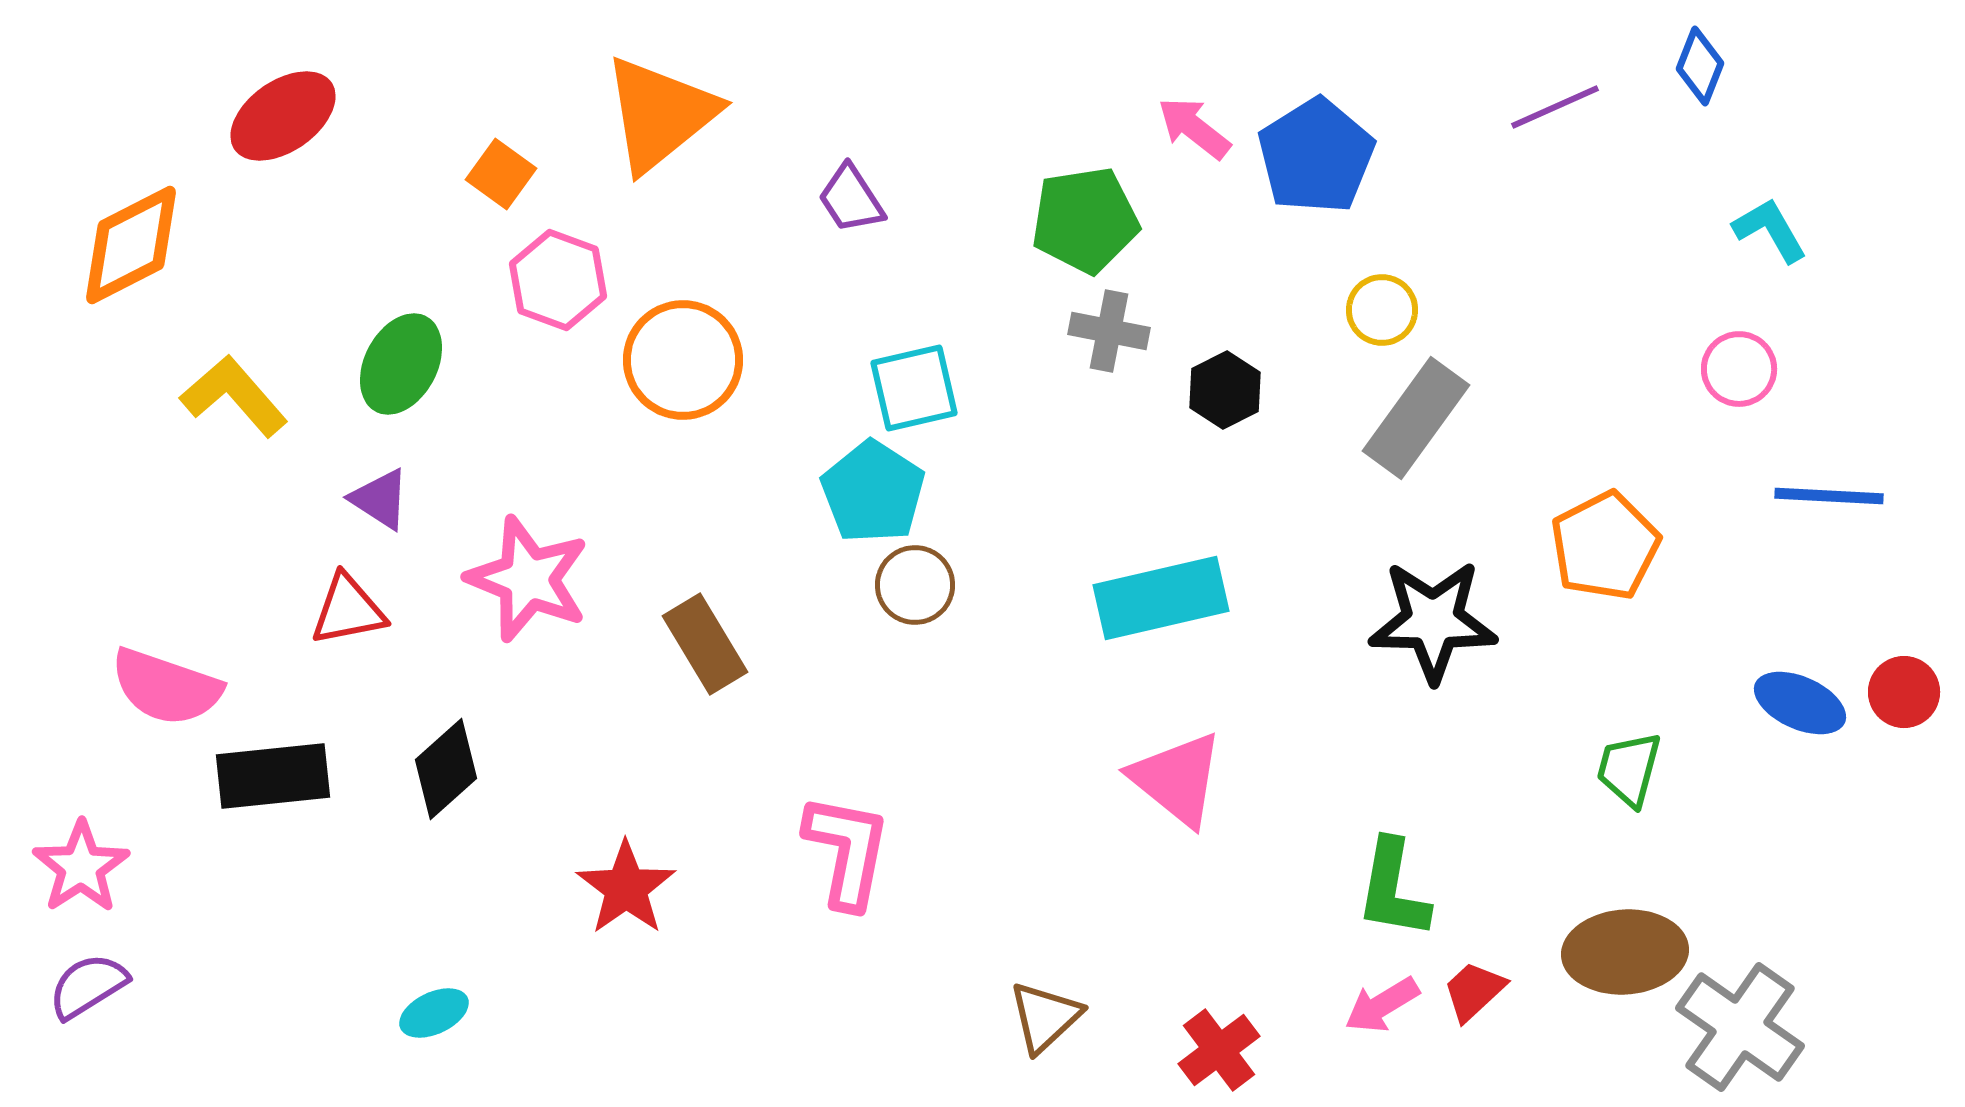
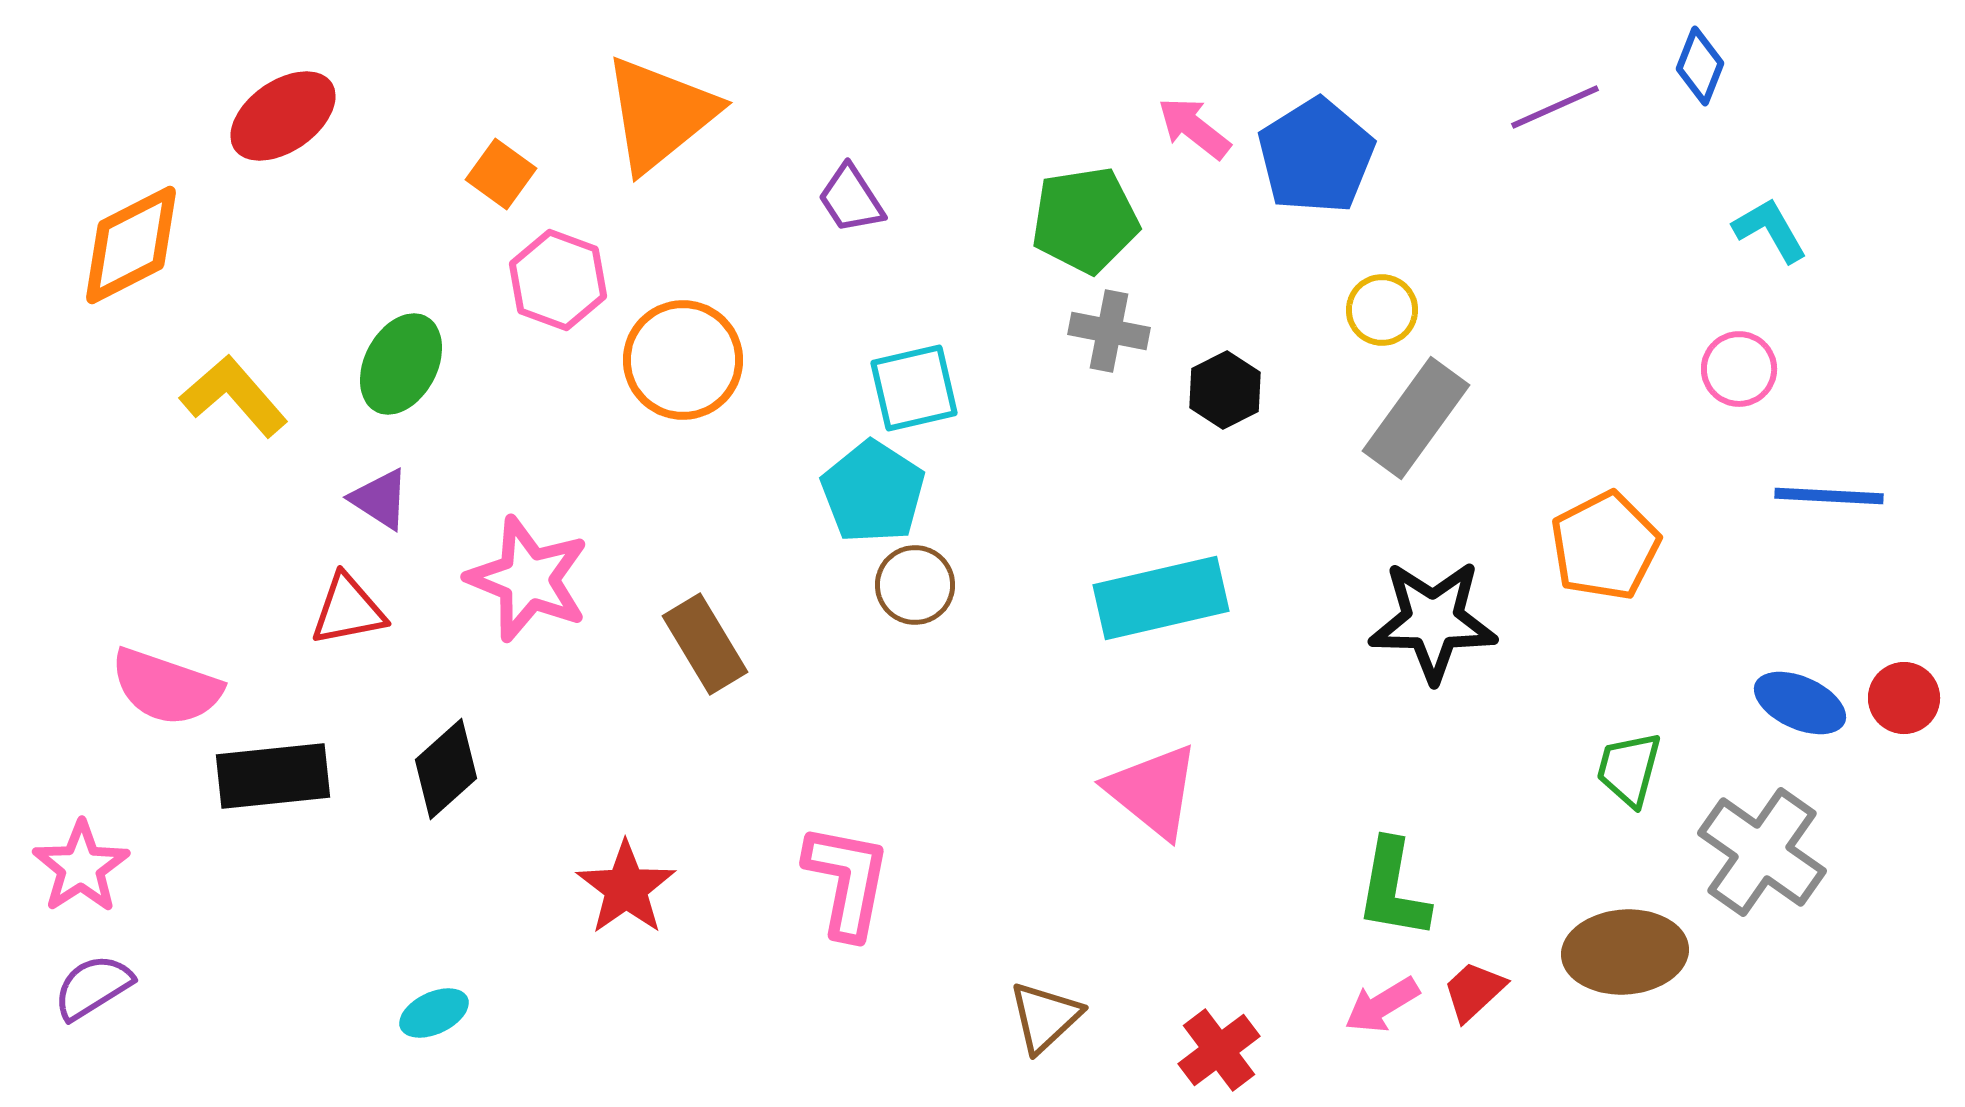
red circle at (1904, 692): moved 6 px down
pink triangle at (1177, 779): moved 24 px left, 12 px down
pink L-shape at (847, 851): moved 30 px down
purple semicircle at (88, 986): moved 5 px right, 1 px down
gray cross at (1740, 1027): moved 22 px right, 175 px up
